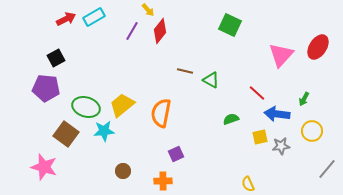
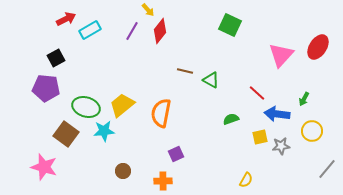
cyan rectangle: moved 4 px left, 13 px down
yellow semicircle: moved 2 px left, 4 px up; rotated 126 degrees counterclockwise
